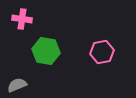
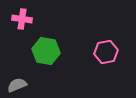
pink hexagon: moved 4 px right
